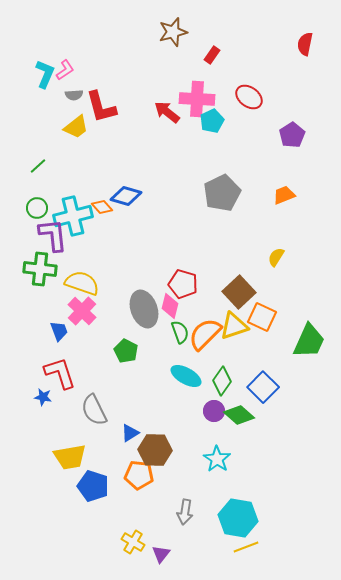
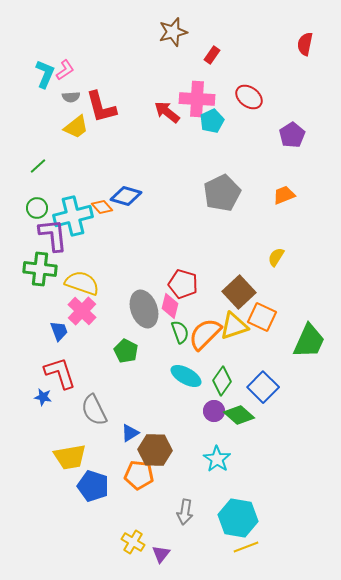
gray semicircle at (74, 95): moved 3 px left, 2 px down
